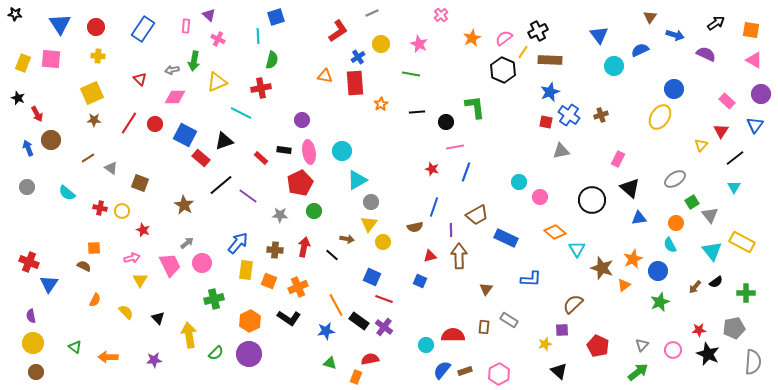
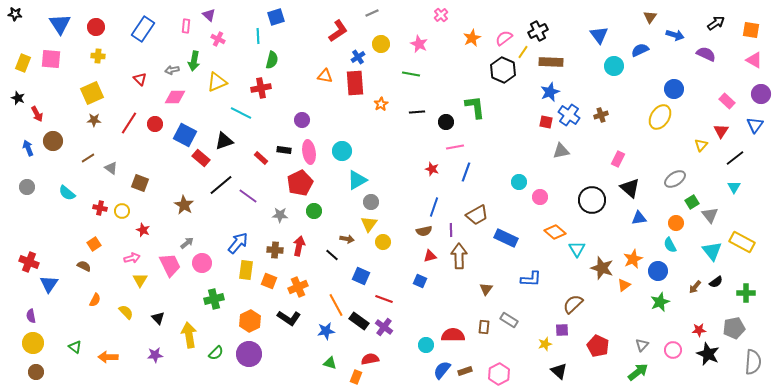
brown rectangle at (550, 60): moved 1 px right, 2 px down
brown circle at (51, 140): moved 2 px right, 1 px down
brown semicircle at (415, 227): moved 9 px right, 4 px down
red arrow at (304, 247): moved 5 px left, 1 px up
orange square at (94, 248): moved 4 px up; rotated 32 degrees counterclockwise
blue square at (372, 277): moved 11 px left, 1 px up
purple star at (154, 360): moved 1 px right, 5 px up
